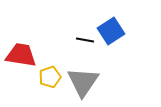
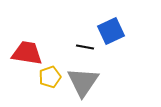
blue square: rotated 8 degrees clockwise
black line: moved 7 px down
red trapezoid: moved 6 px right, 2 px up
